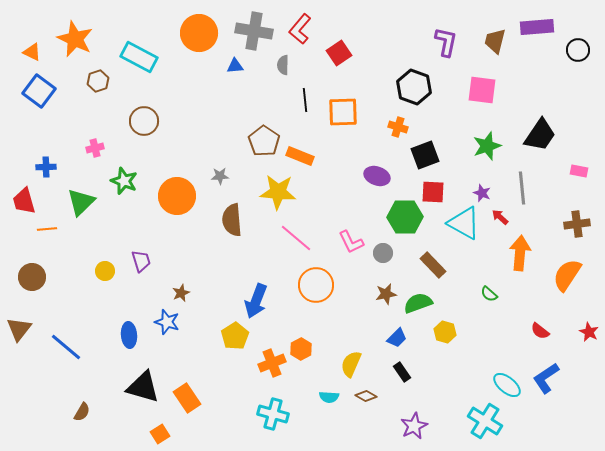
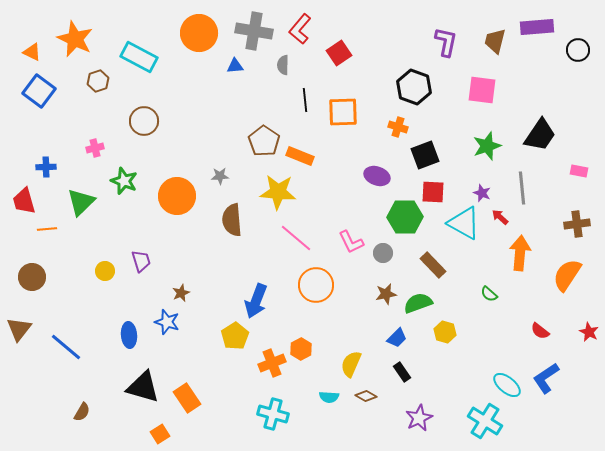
purple star at (414, 426): moved 5 px right, 8 px up
